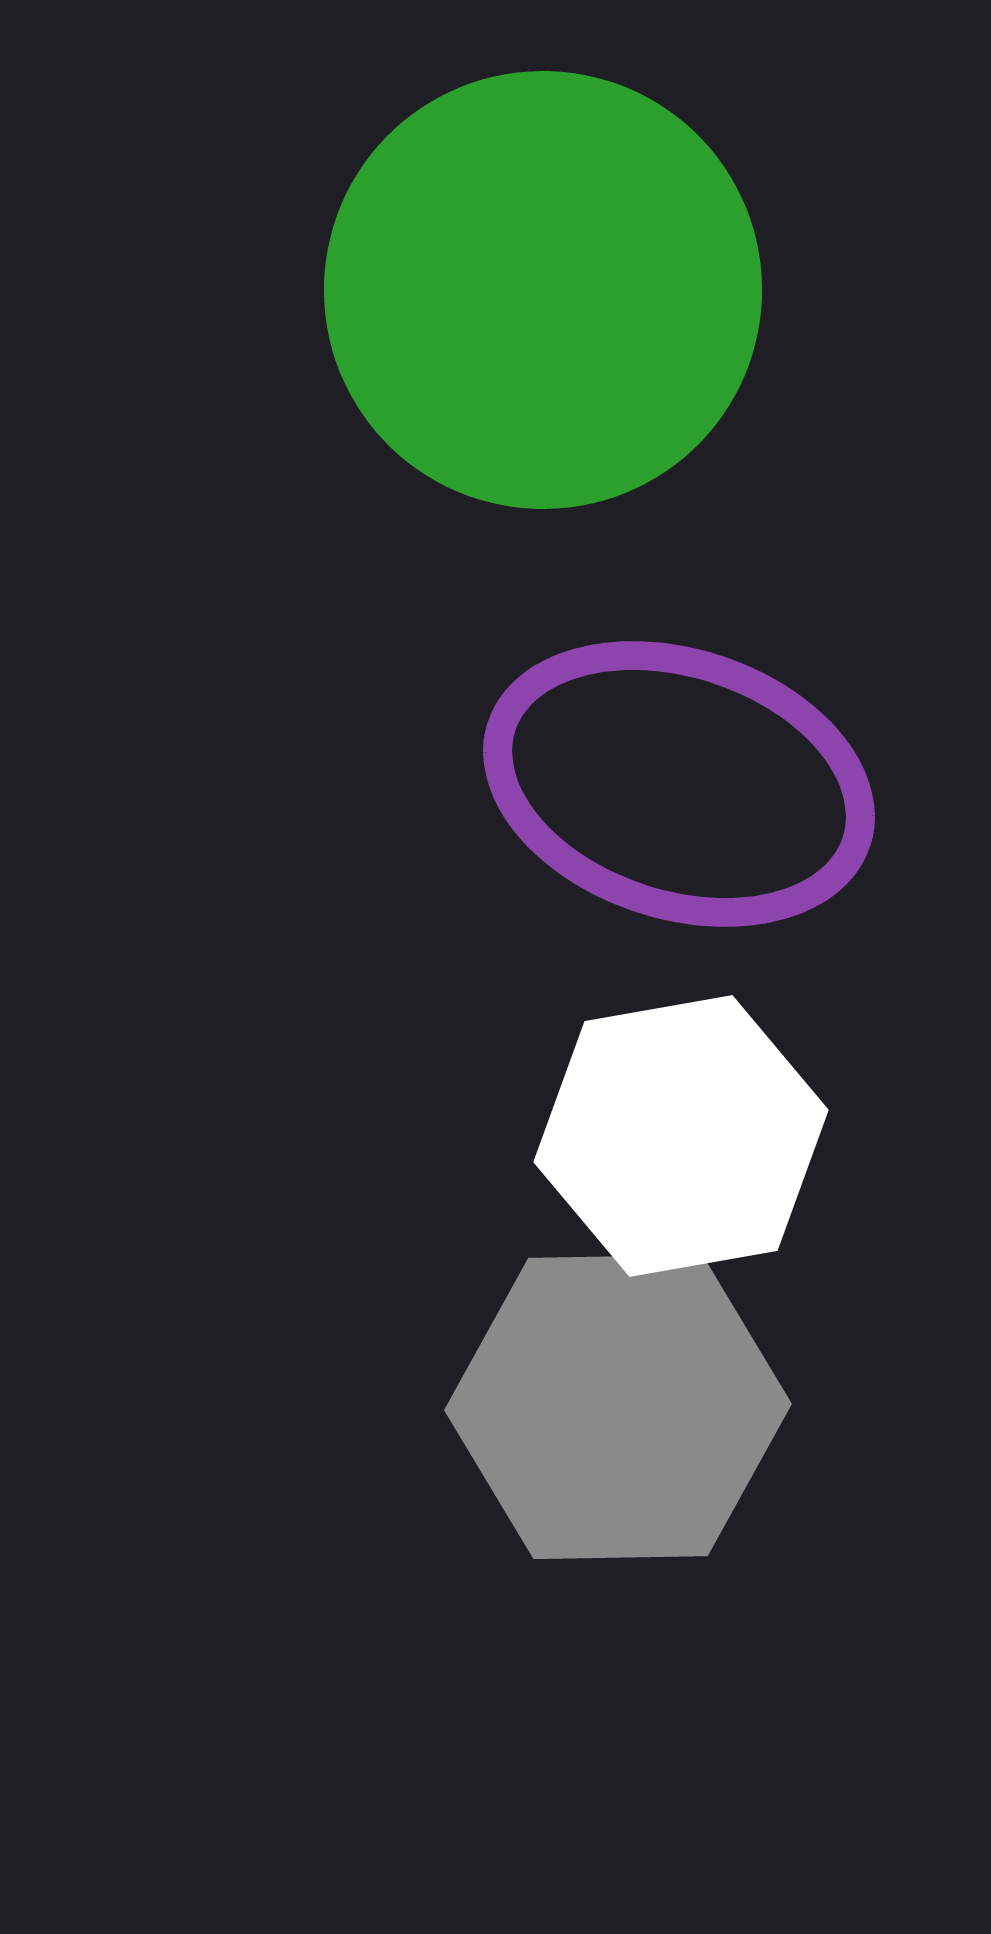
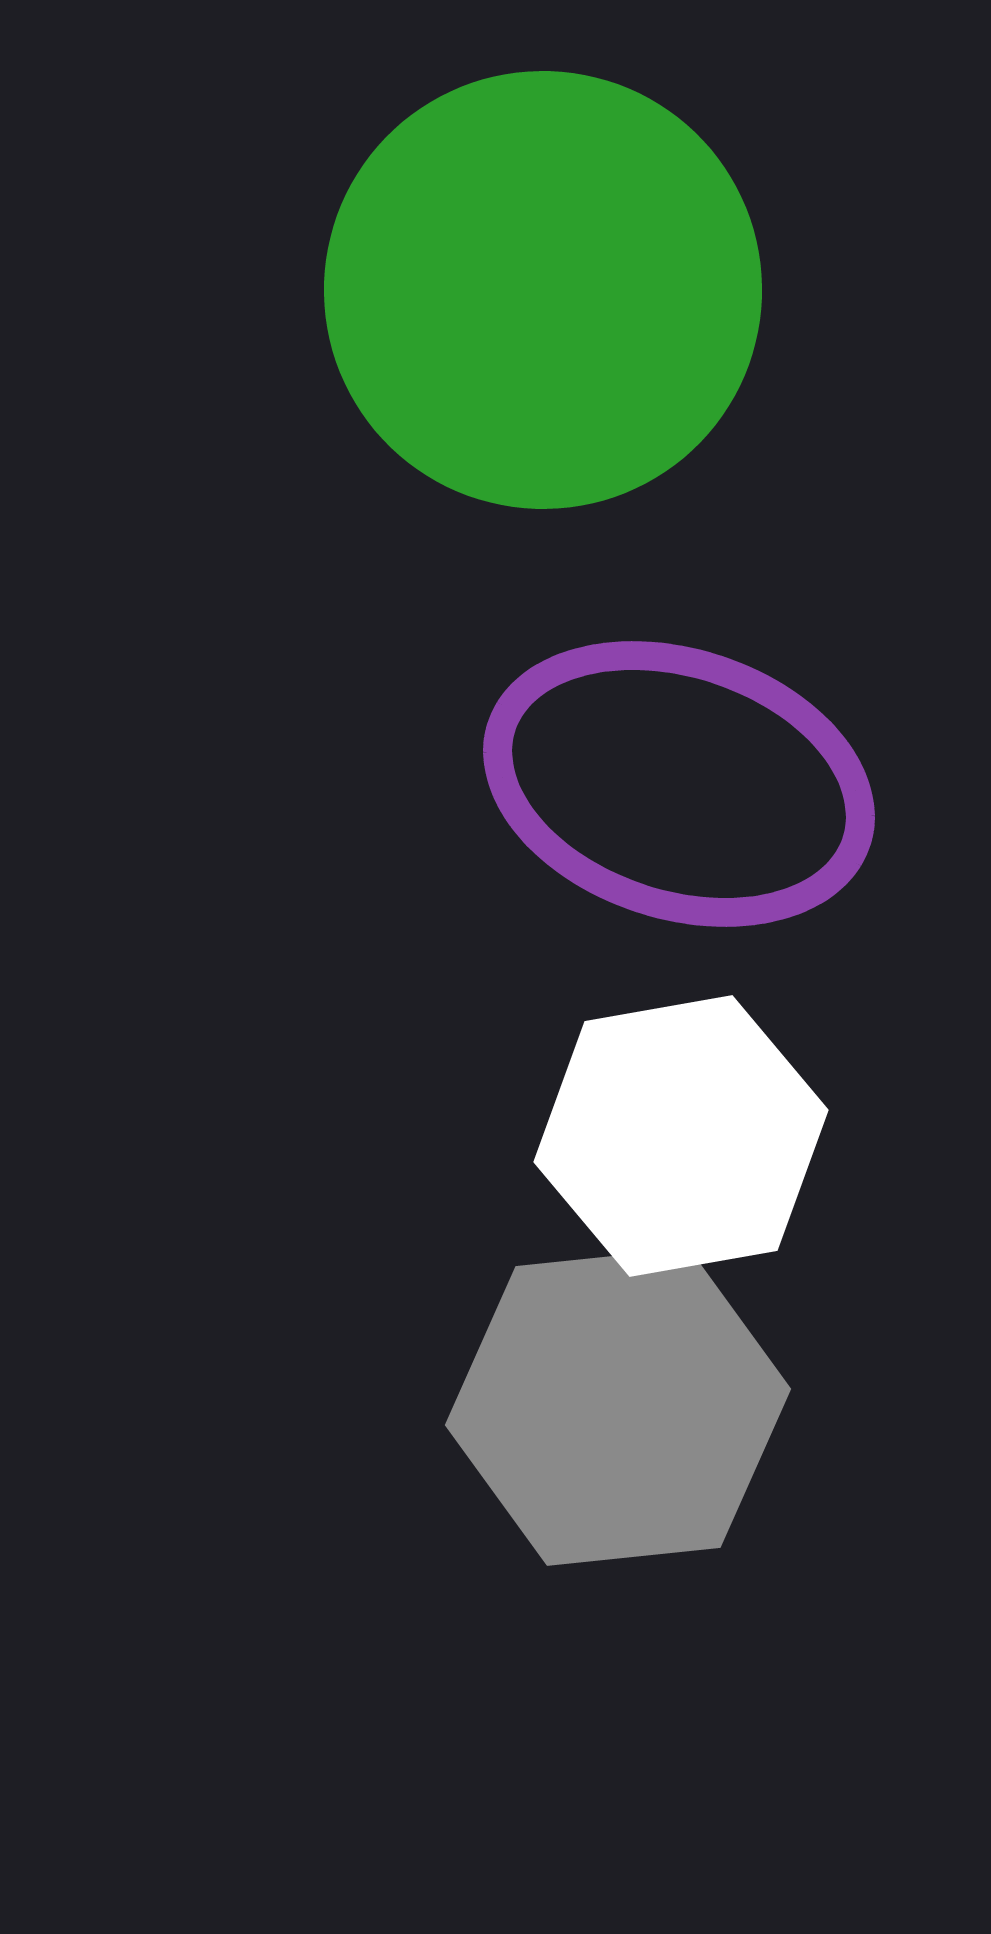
gray hexagon: rotated 5 degrees counterclockwise
